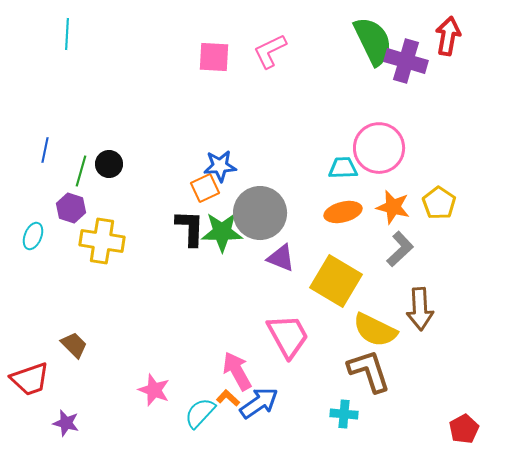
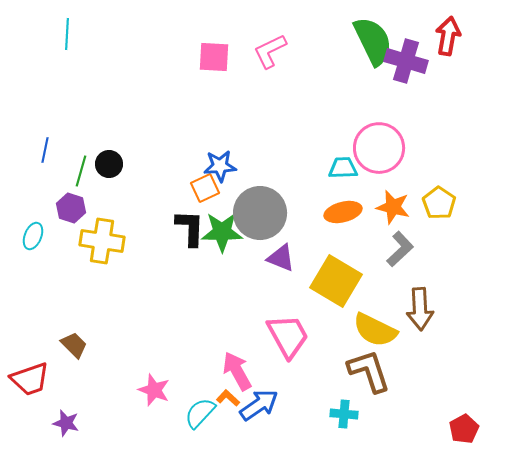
blue arrow: moved 2 px down
